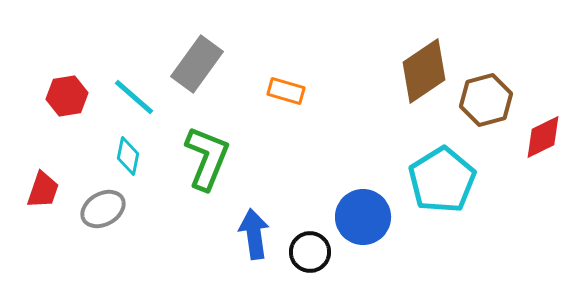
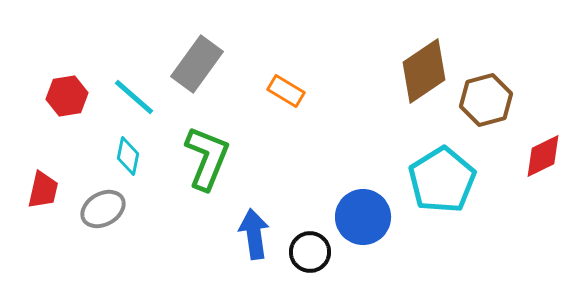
orange rectangle: rotated 15 degrees clockwise
red diamond: moved 19 px down
red trapezoid: rotated 6 degrees counterclockwise
